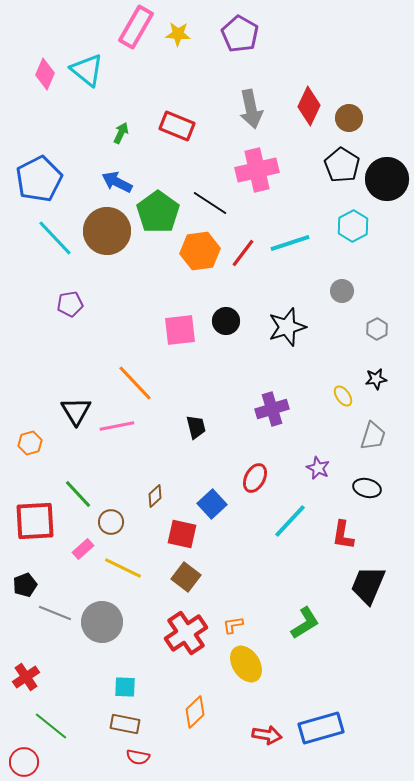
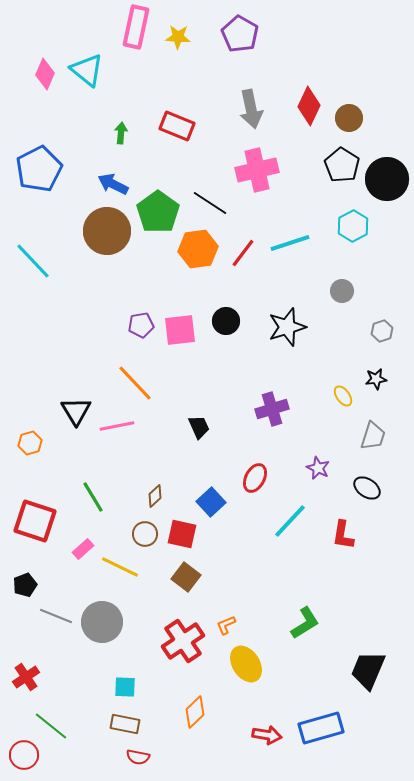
pink rectangle at (136, 27): rotated 18 degrees counterclockwise
yellow star at (178, 34): moved 3 px down
green arrow at (121, 133): rotated 20 degrees counterclockwise
blue pentagon at (39, 179): moved 10 px up
blue arrow at (117, 182): moved 4 px left, 2 px down
cyan line at (55, 238): moved 22 px left, 23 px down
orange hexagon at (200, 251): moved 2 px left, 2 px up
purple pentagon at (70, 304): moved 71 px right, 21 px down
gray hexagon at (377, 329): moved 5 px right, 2 px down; rotated 10 degrees clockwise
black trapezoid at (196, 427): moved 3 px right; rotated 10 degrees counterclockwise
black ellipse at (367, 488): rotated 20 degrees clockwise
green line at (78, 494): moved 15 px right, 3 px down; rotated 12 degrees clockwise
blue square at (212, 504): moved 1 px left, 2 px up
red square at (35, 521): rotated 21 degrees clockwise
brown circle at (111, 522): moved 34 px right, 12 px down
yellow line at (123, 568): moved 3 px left, 1 px up
black trapezoid at (368, 585): moved 85 px down
gray line at (55, 613): moved 1 px right, 3 px down
orange L-shape at (233, 625): moved 7 px left; rotated 15 degrees counterclockwise
red cross at (186, 633): moved 3 px left, 8 px down
red circle at (24, 762): moved 7 px up
